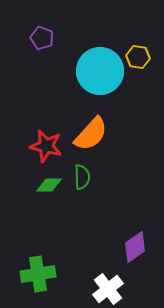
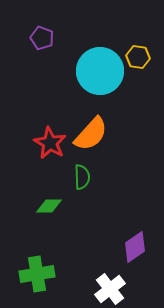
red star: moved 4 px right, 3 px up; rotated 16 degrees clockwise
green diamond: moved 21 px down
green cross: moved 1 px left
white cross: moved 2 px right
